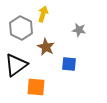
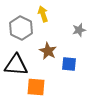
yellow arrow: rotated 35 degrees counterclockwise
gray star: rotated 24 degrees counterclockwise
brown star: moved 2 px right, 4 px down
black triangle: rotated 40 degrees clockwise
